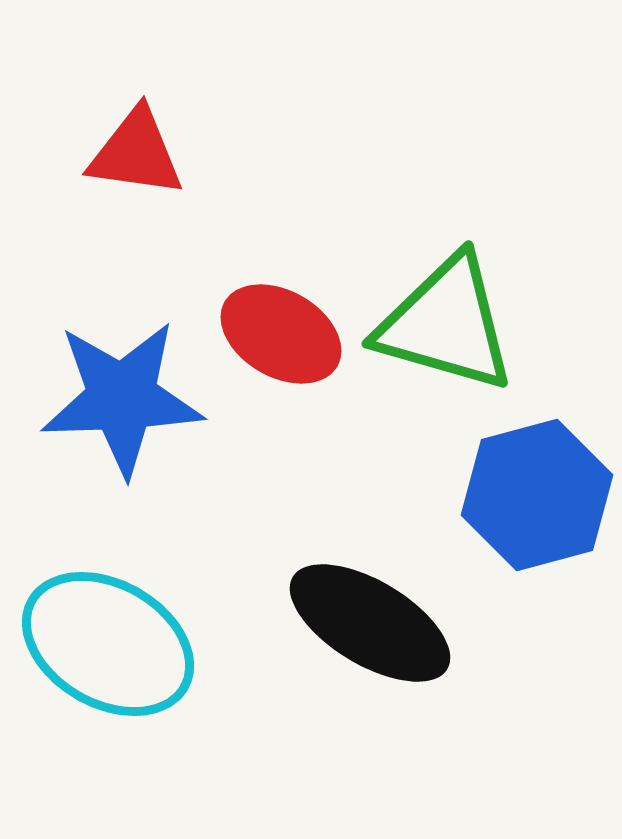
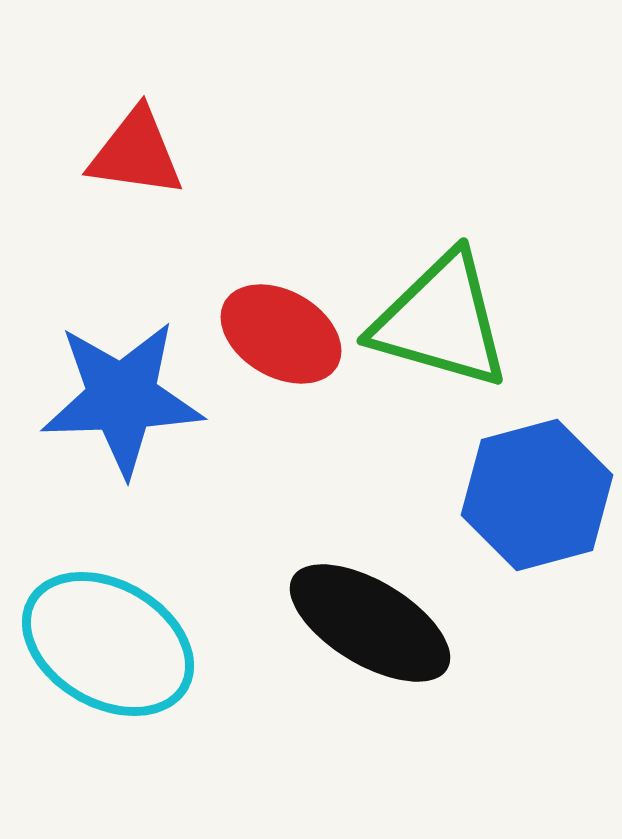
green triangle: moved 5 px left, 3 px up
